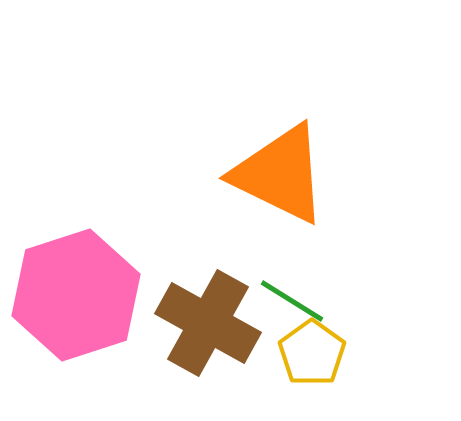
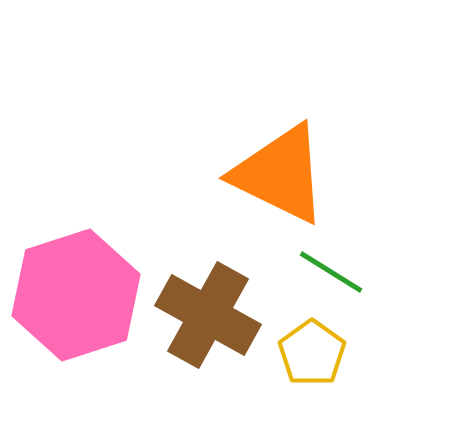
green line: moved 39 px right, 29 px up
brown cross: moved 8 px up
